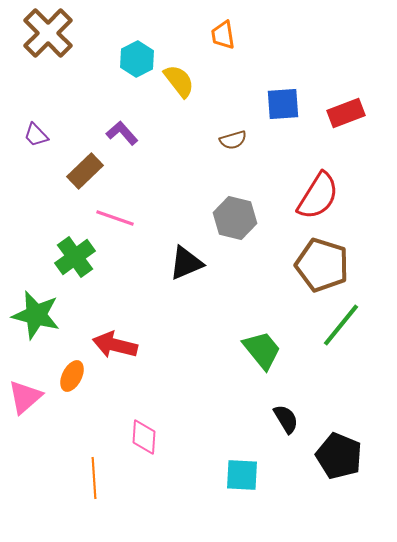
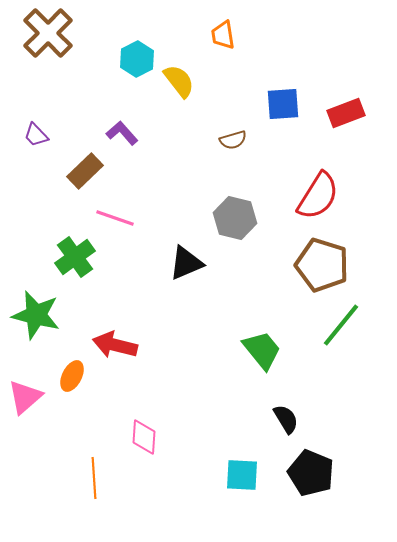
black pentagon: moved 28 px left, 17 px down
